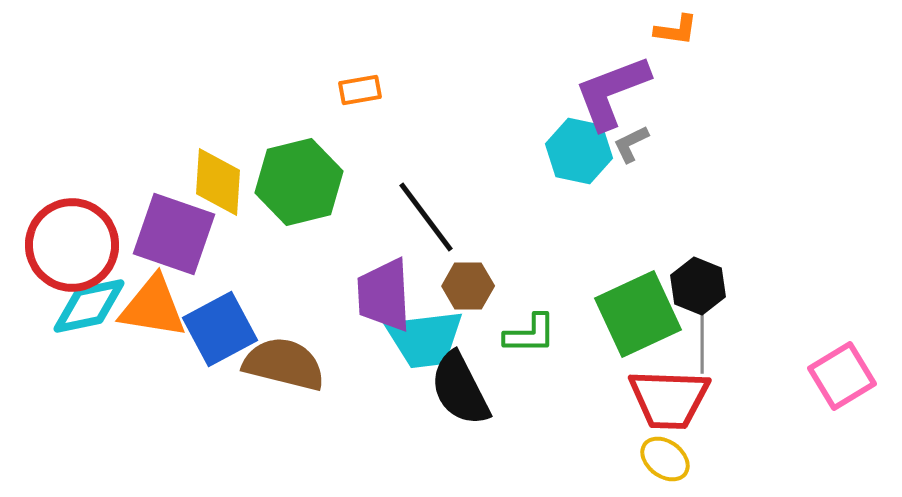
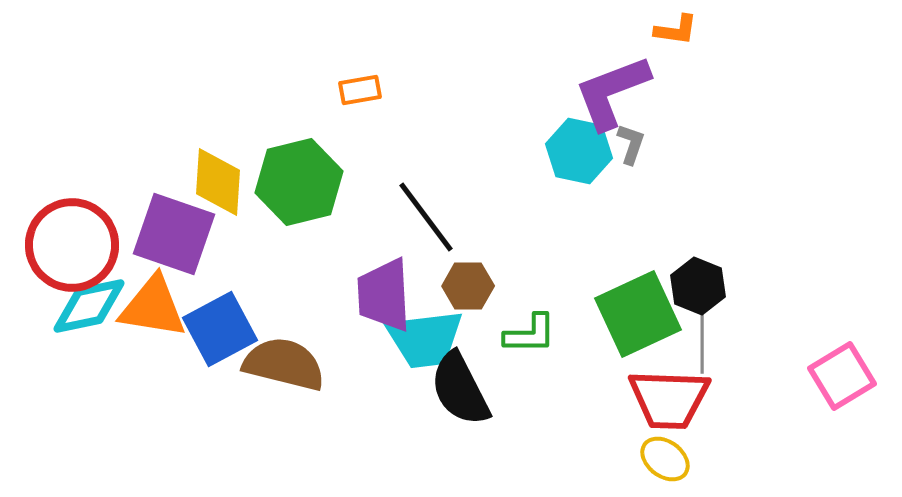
gray L-shape: rotated 135 degrees clockwise
